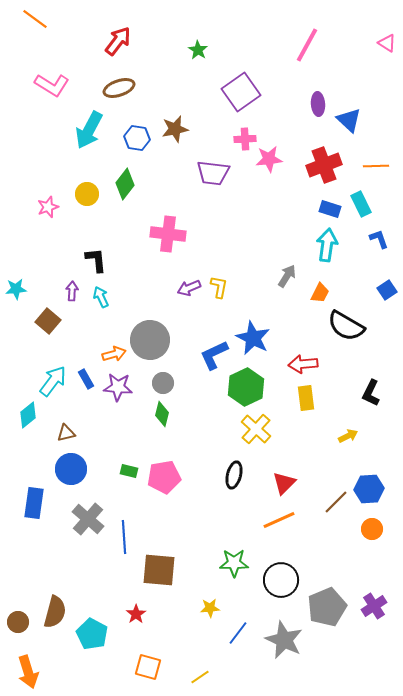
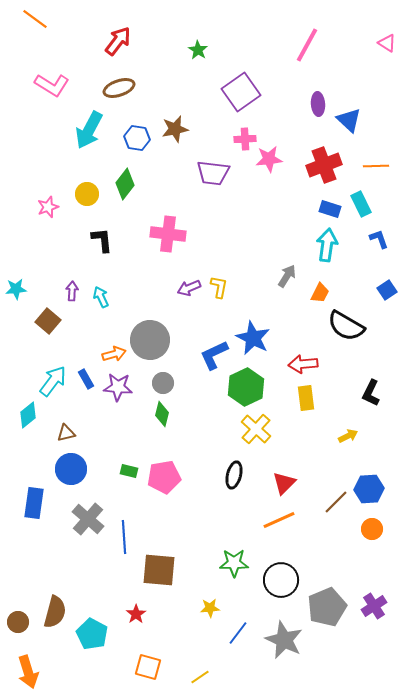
black L-shape at (96, 260): moved 6 px right, 20 px up
